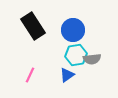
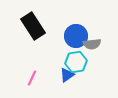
blue circle: moved 3 px right, 6 px down
cyan hexagon: moved 7 px down
gray semicircle: moved 15 px up
pink line: moved 2 px right, 3 px down
